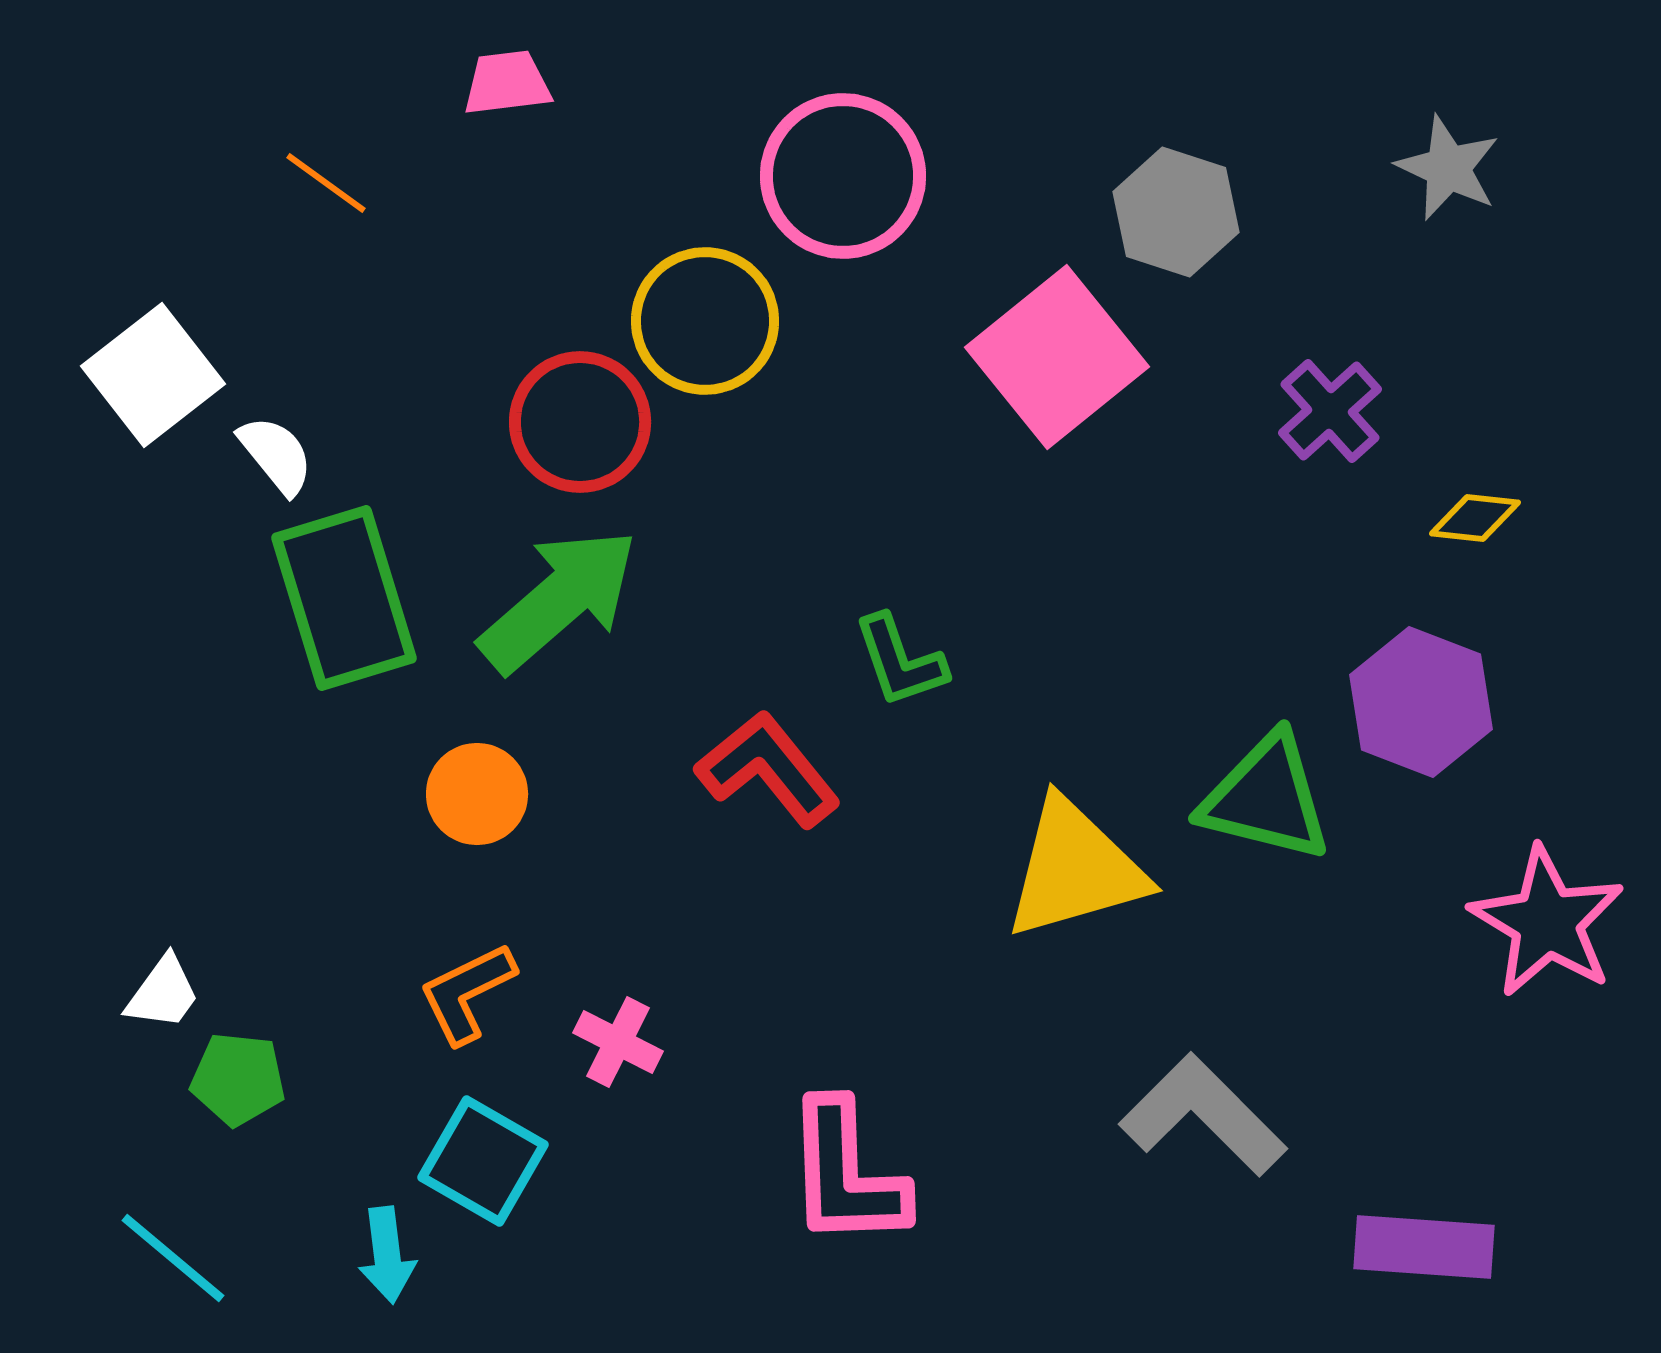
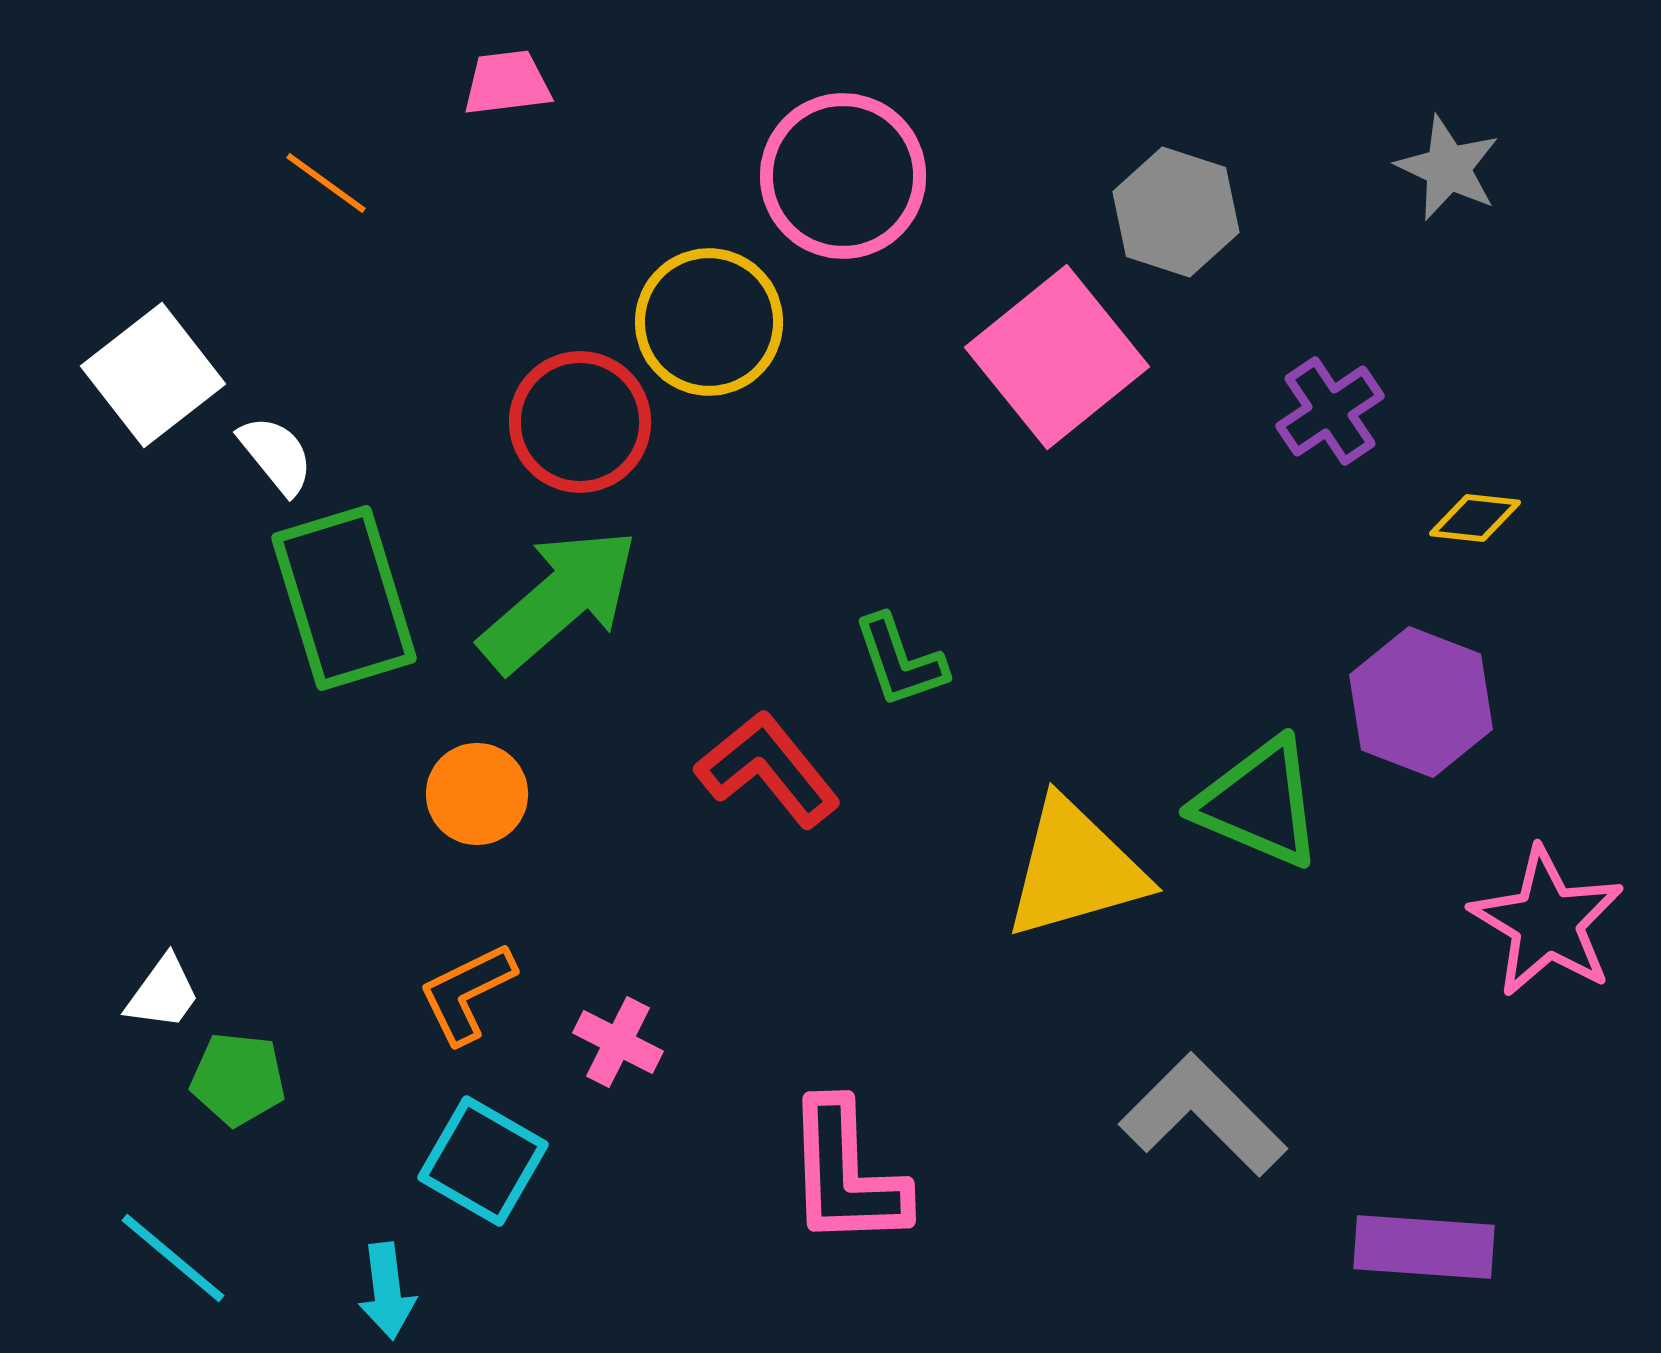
yellow circle: moved 4 px right, 1 px down
purple cross: rotated 8 degrees clockwise
green triangle: moved 7 px left, 5 px down; rotated 9 degrees clockwise
cyan arrow: moved 36 px down
